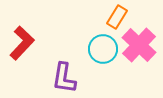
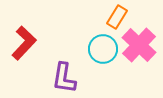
red L-shape: moved 2 px right
